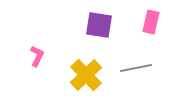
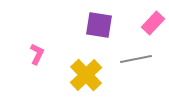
pink rectangle: moved 2 px right, 1 px down; rotated 30 degrees clockwise
pink L-shape: moved 2 px up
gray line: moved 9 px up
